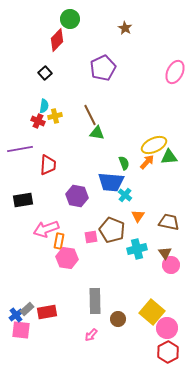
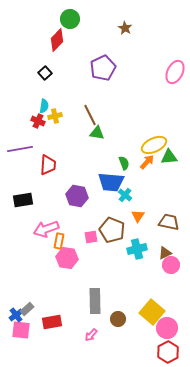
brown triangle at (165, 253): rotated 40 degrees clockwise
red rectangle at (47, 312): moved 5 px right, 10 px down
